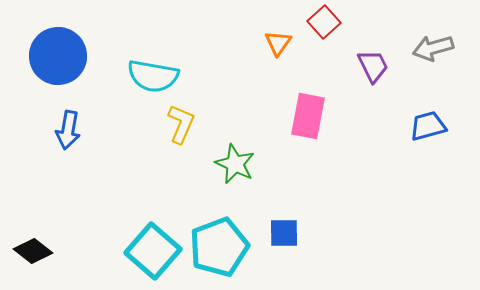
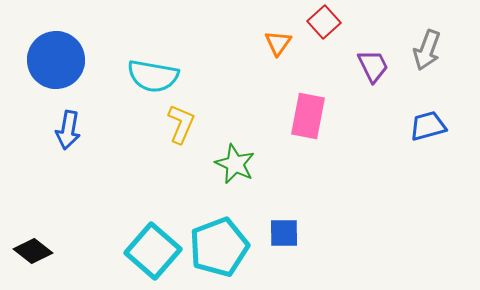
gray arrow: moved 6 px left, 2 px down; rotated 54 degrees counterclockwise
blue circle: moved 2 px left, 4 px down
